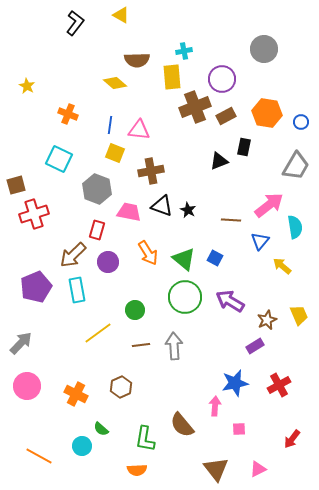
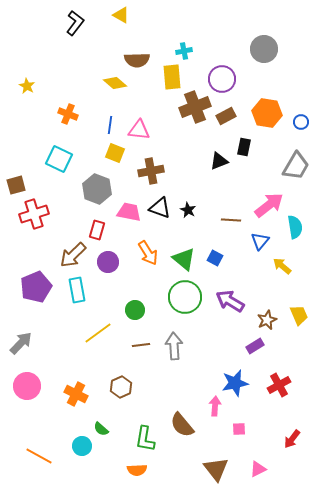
black triangle at (162, 206): moved 2 px left, 2 px down
